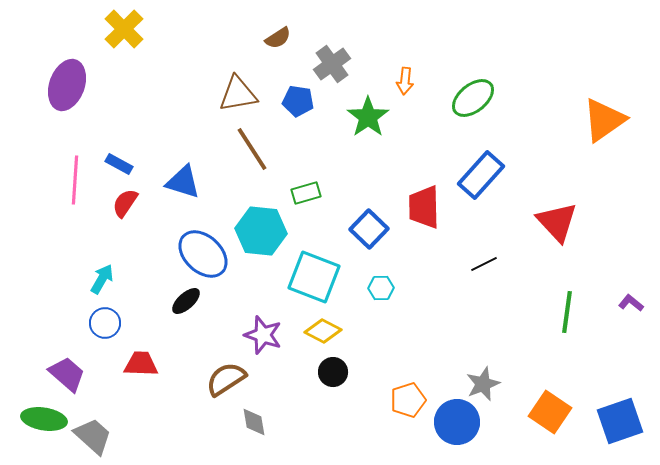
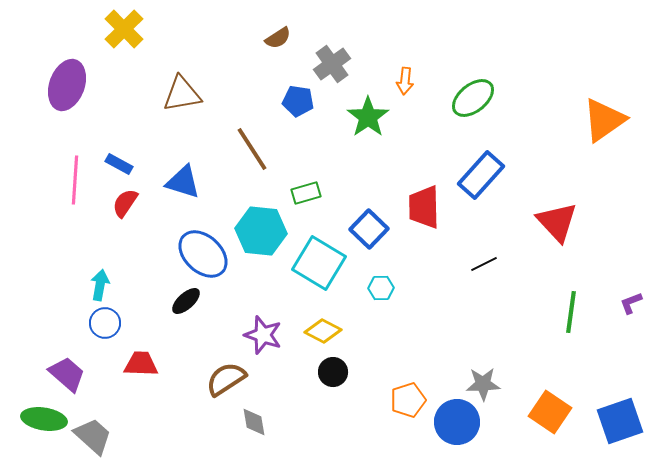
brown triangle at (238, 94): moved 56 px left
cyan square at (314, 277): moved 5 px right, 14 px up; rotated 10 degrees clockwise
cyan arrow at (102, 279): moved 2 px left, 6 px down; rotated 20 degrees counterclockwise
purple L-shape at (631, 303): rotated 60 degrees counterclockwise
green line at (567, 312): moved 4 px right
gray star at (483, 384): rotated 20 degrees clockwise
